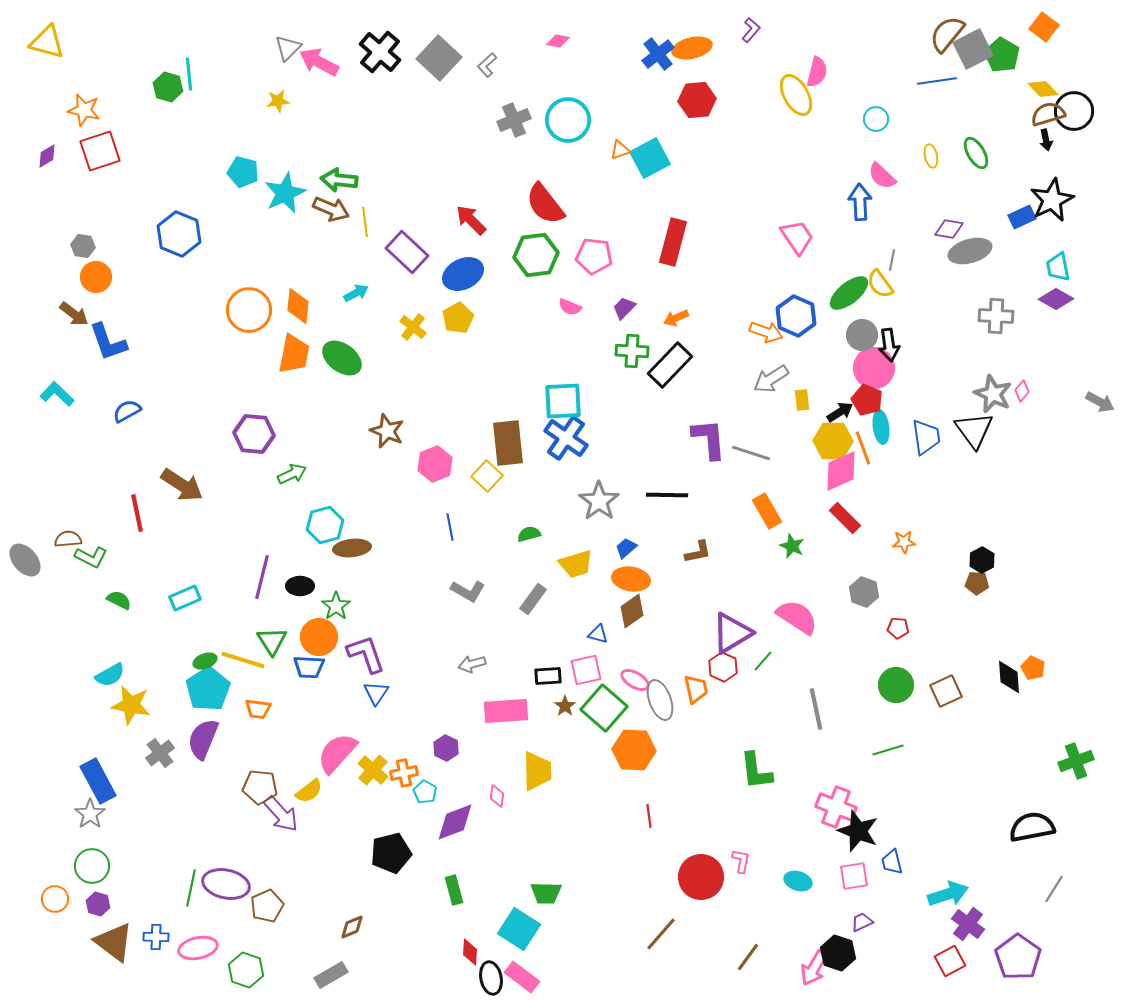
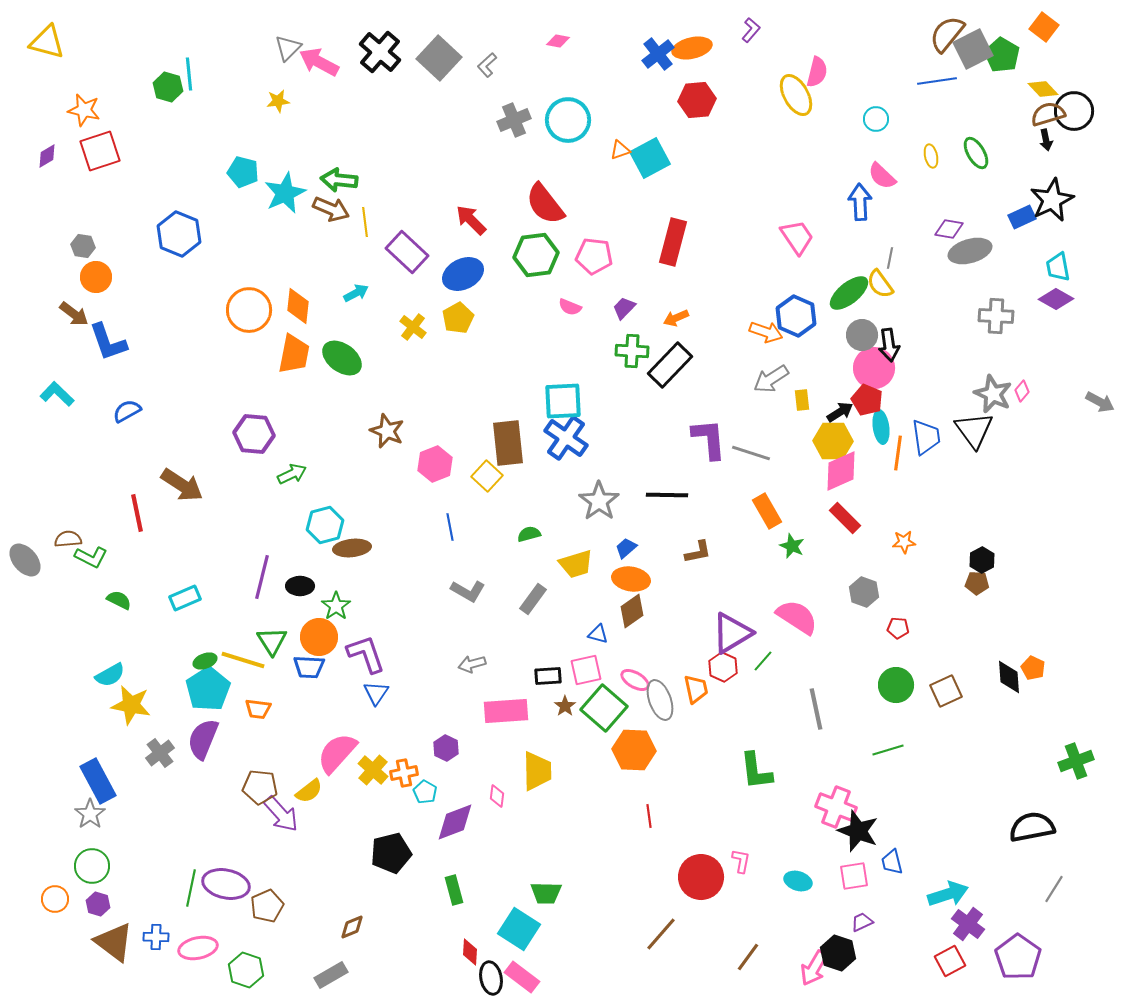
gray line at (892, 260): moved 2 px left, 2 px up
orange line at (863, 448): moved 35 px right, 5 px down; rotated 28 degrees clockwise
